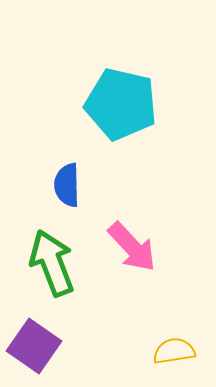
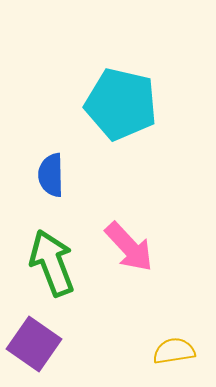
blue semicircle: moved 16 px left, 10 px up
pink arrow: moved 3 px left
purple square: moved 2 px up
